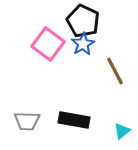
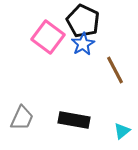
pink square: moved 7 px up
brown line: moved 1 px up
gray trapezoid: moved 5 px left, 3 px up; rotated 68 degrees counterclockwise
